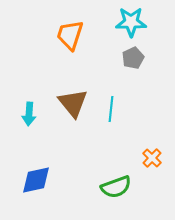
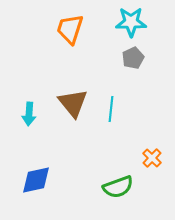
orange trapezoid: moved 6 px up
green semicircle: moved 2 px right
